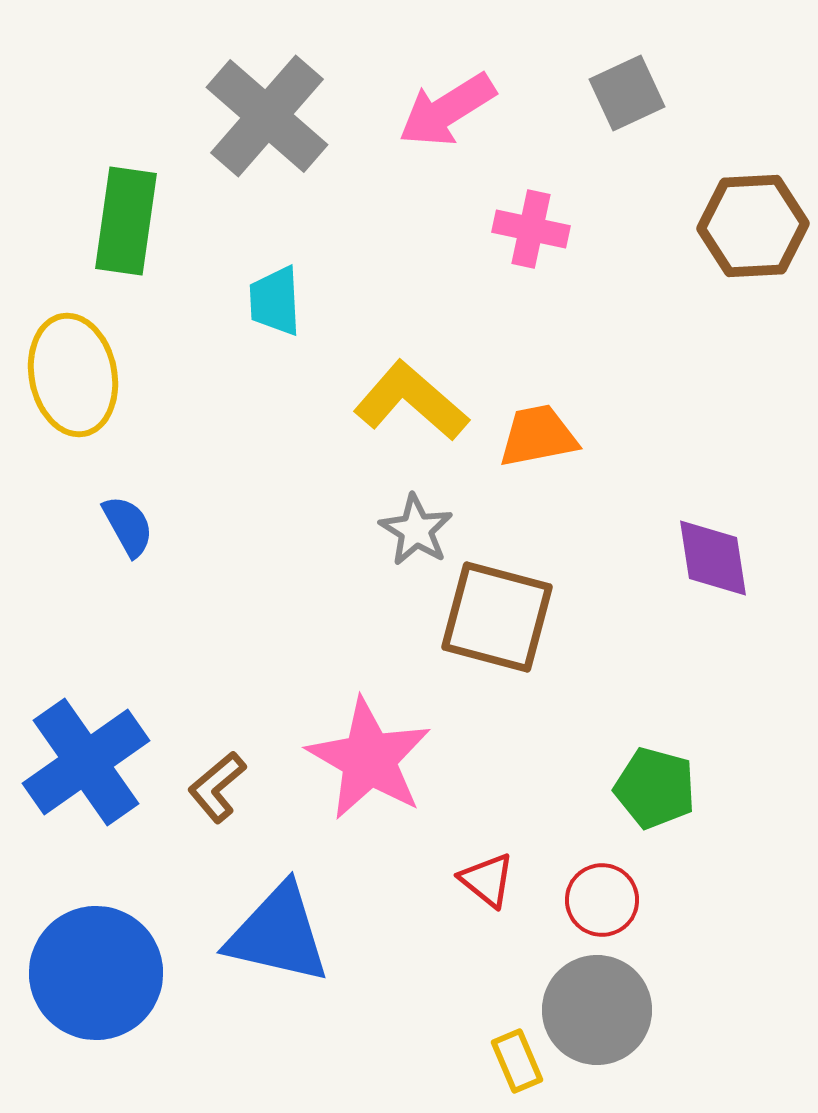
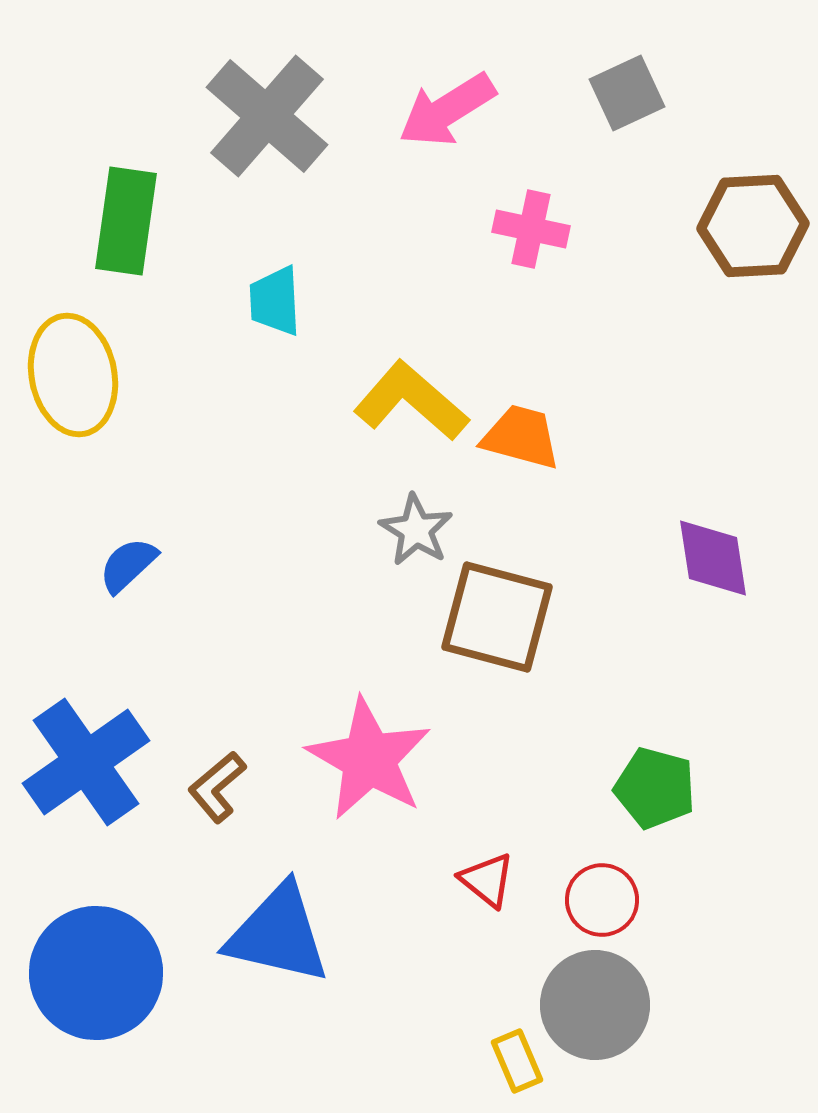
orange trapezoid: moved 17 px left, 1 px down; rotated 26 degrees clockwise
blue semicircle: moved 39 px down; rotated 104 degrees counterclockwise
gray circle: moved 2 px left, 5 px up
